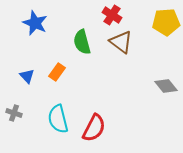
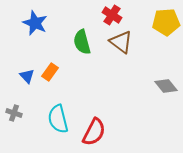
orange rectangle: moved 7 px left
red semicircle: moved 4 px down
